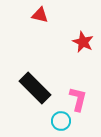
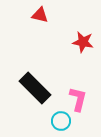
red star: rotated 15 degrees counterclockwise
